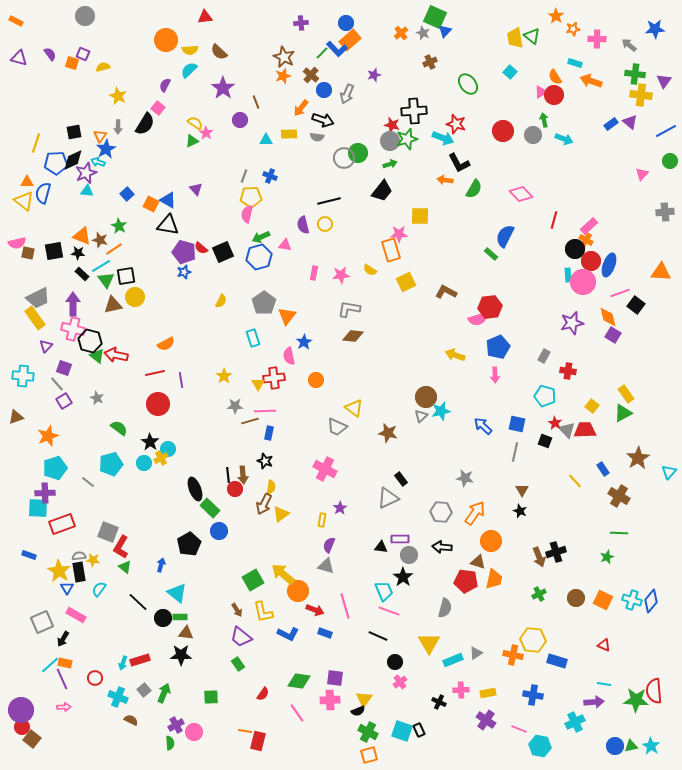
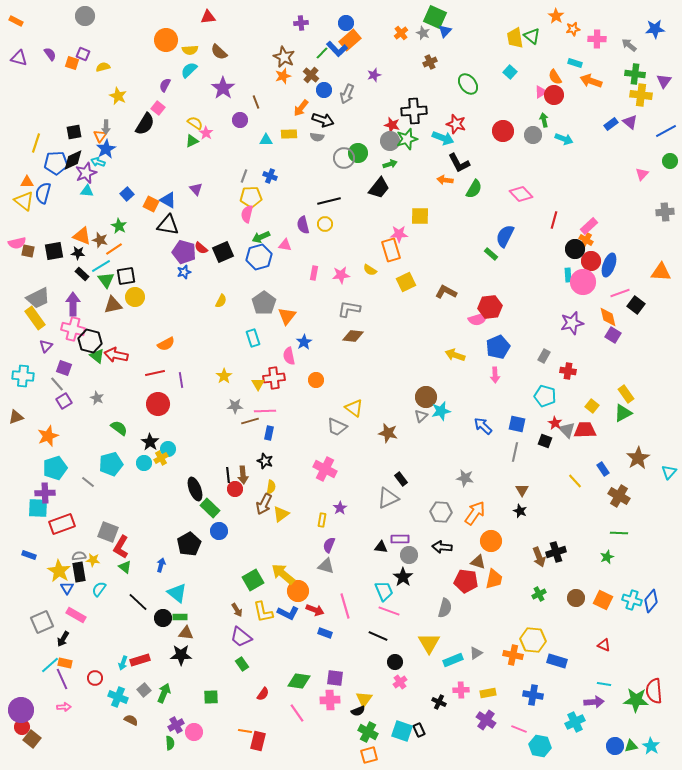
red triangle at (205, 17): moved 3 px right
gray arrow at (118, 127): moved 12 px left
black trapezoid at (382, 191): moved 3 px left, 3 px up
brown square at (28, 253): moved 2 px up
blue L-shape at (288, 634): moved 21 px up
green rectangle at (238, 664): moved 4 px right
